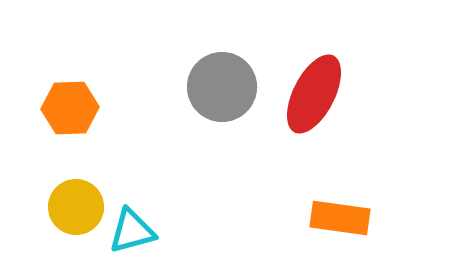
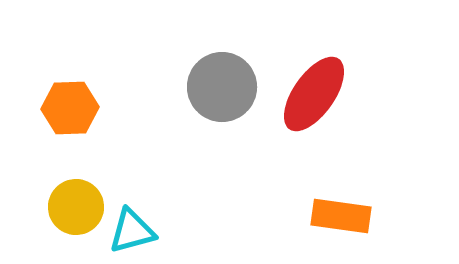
red ellipse: rotated 8 degrees clockwise
orange rectangle: moved 1 px right, 2 px up
